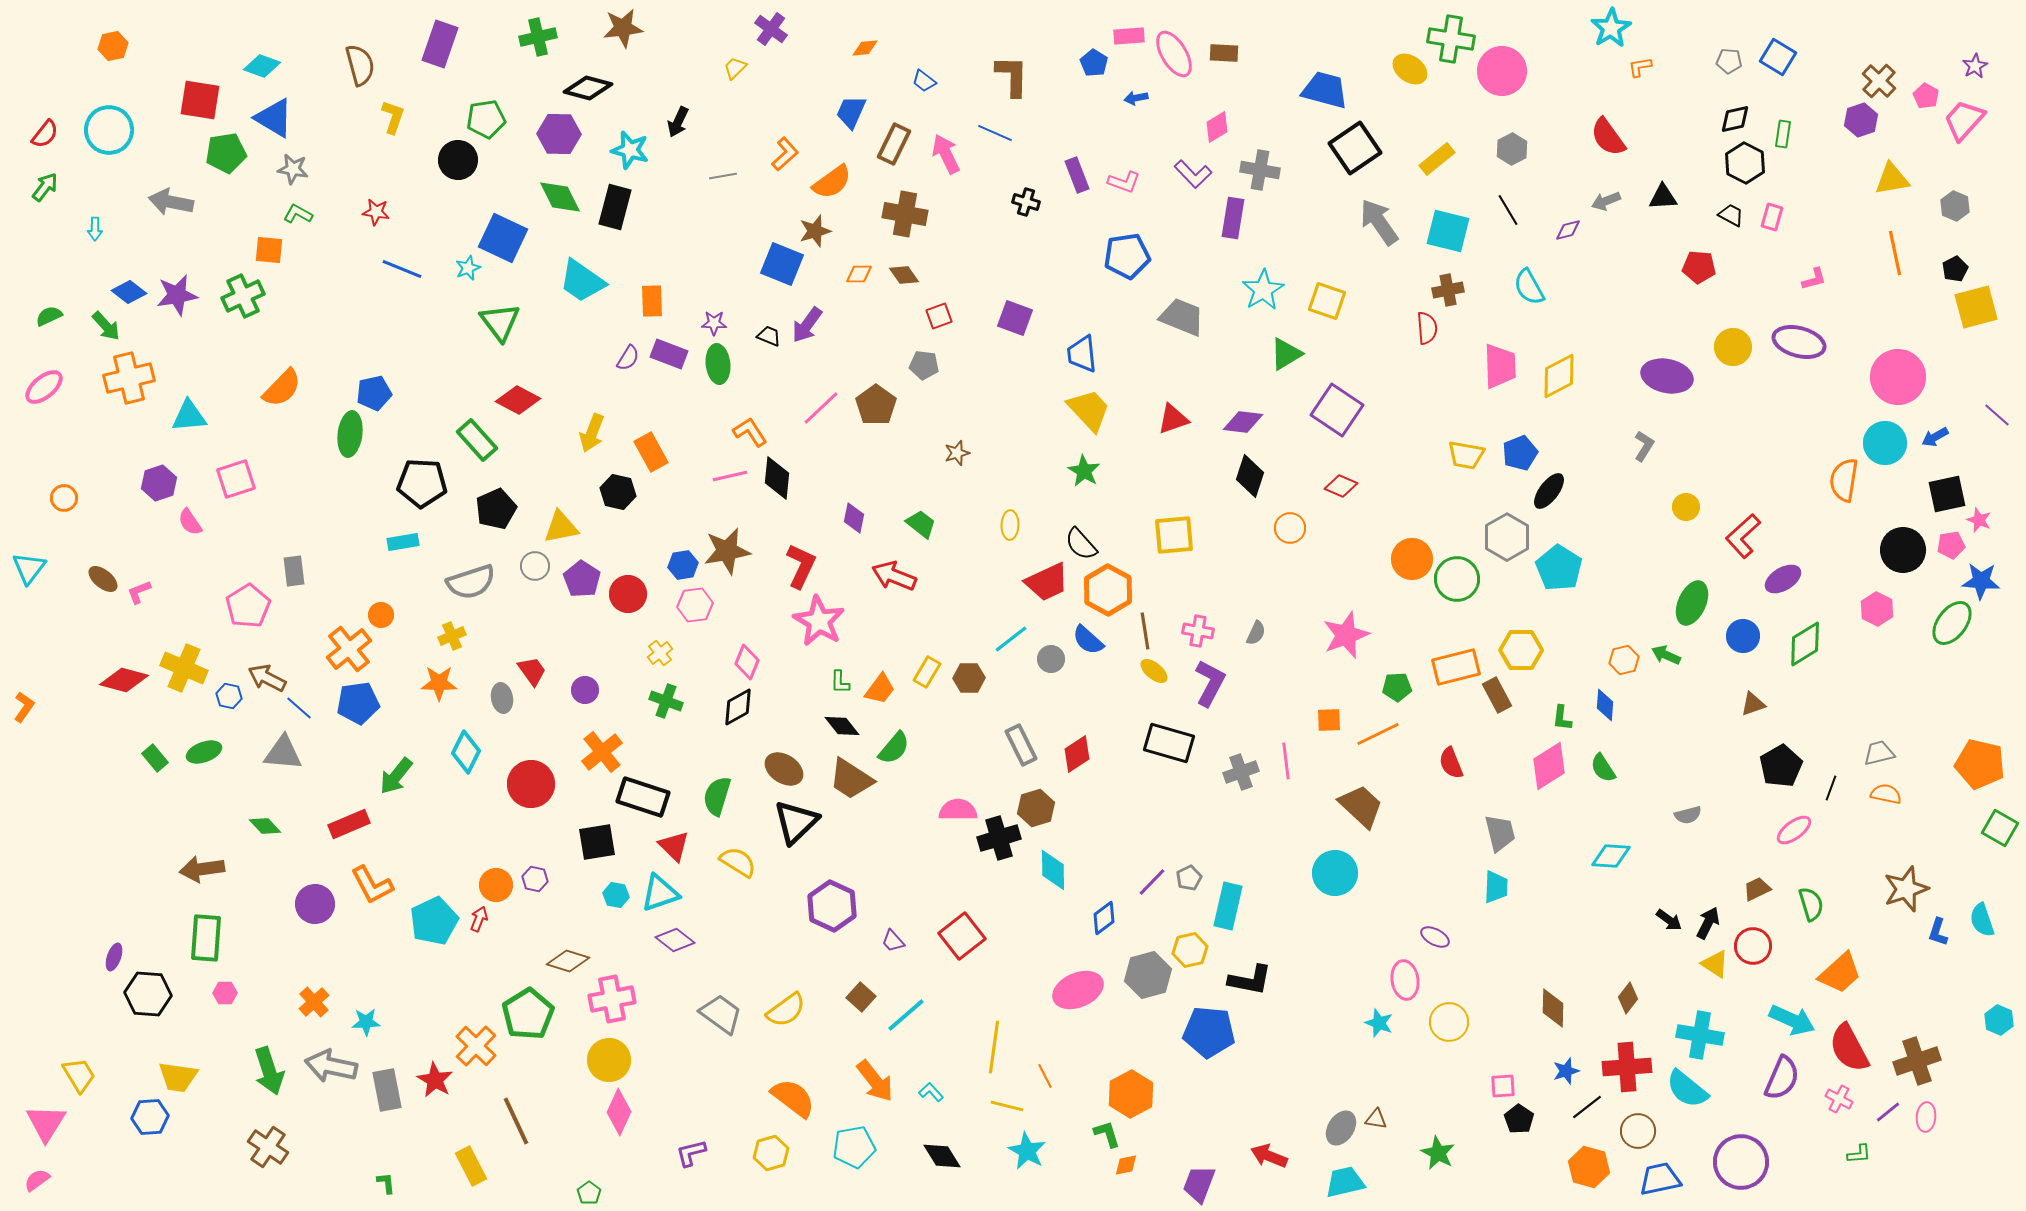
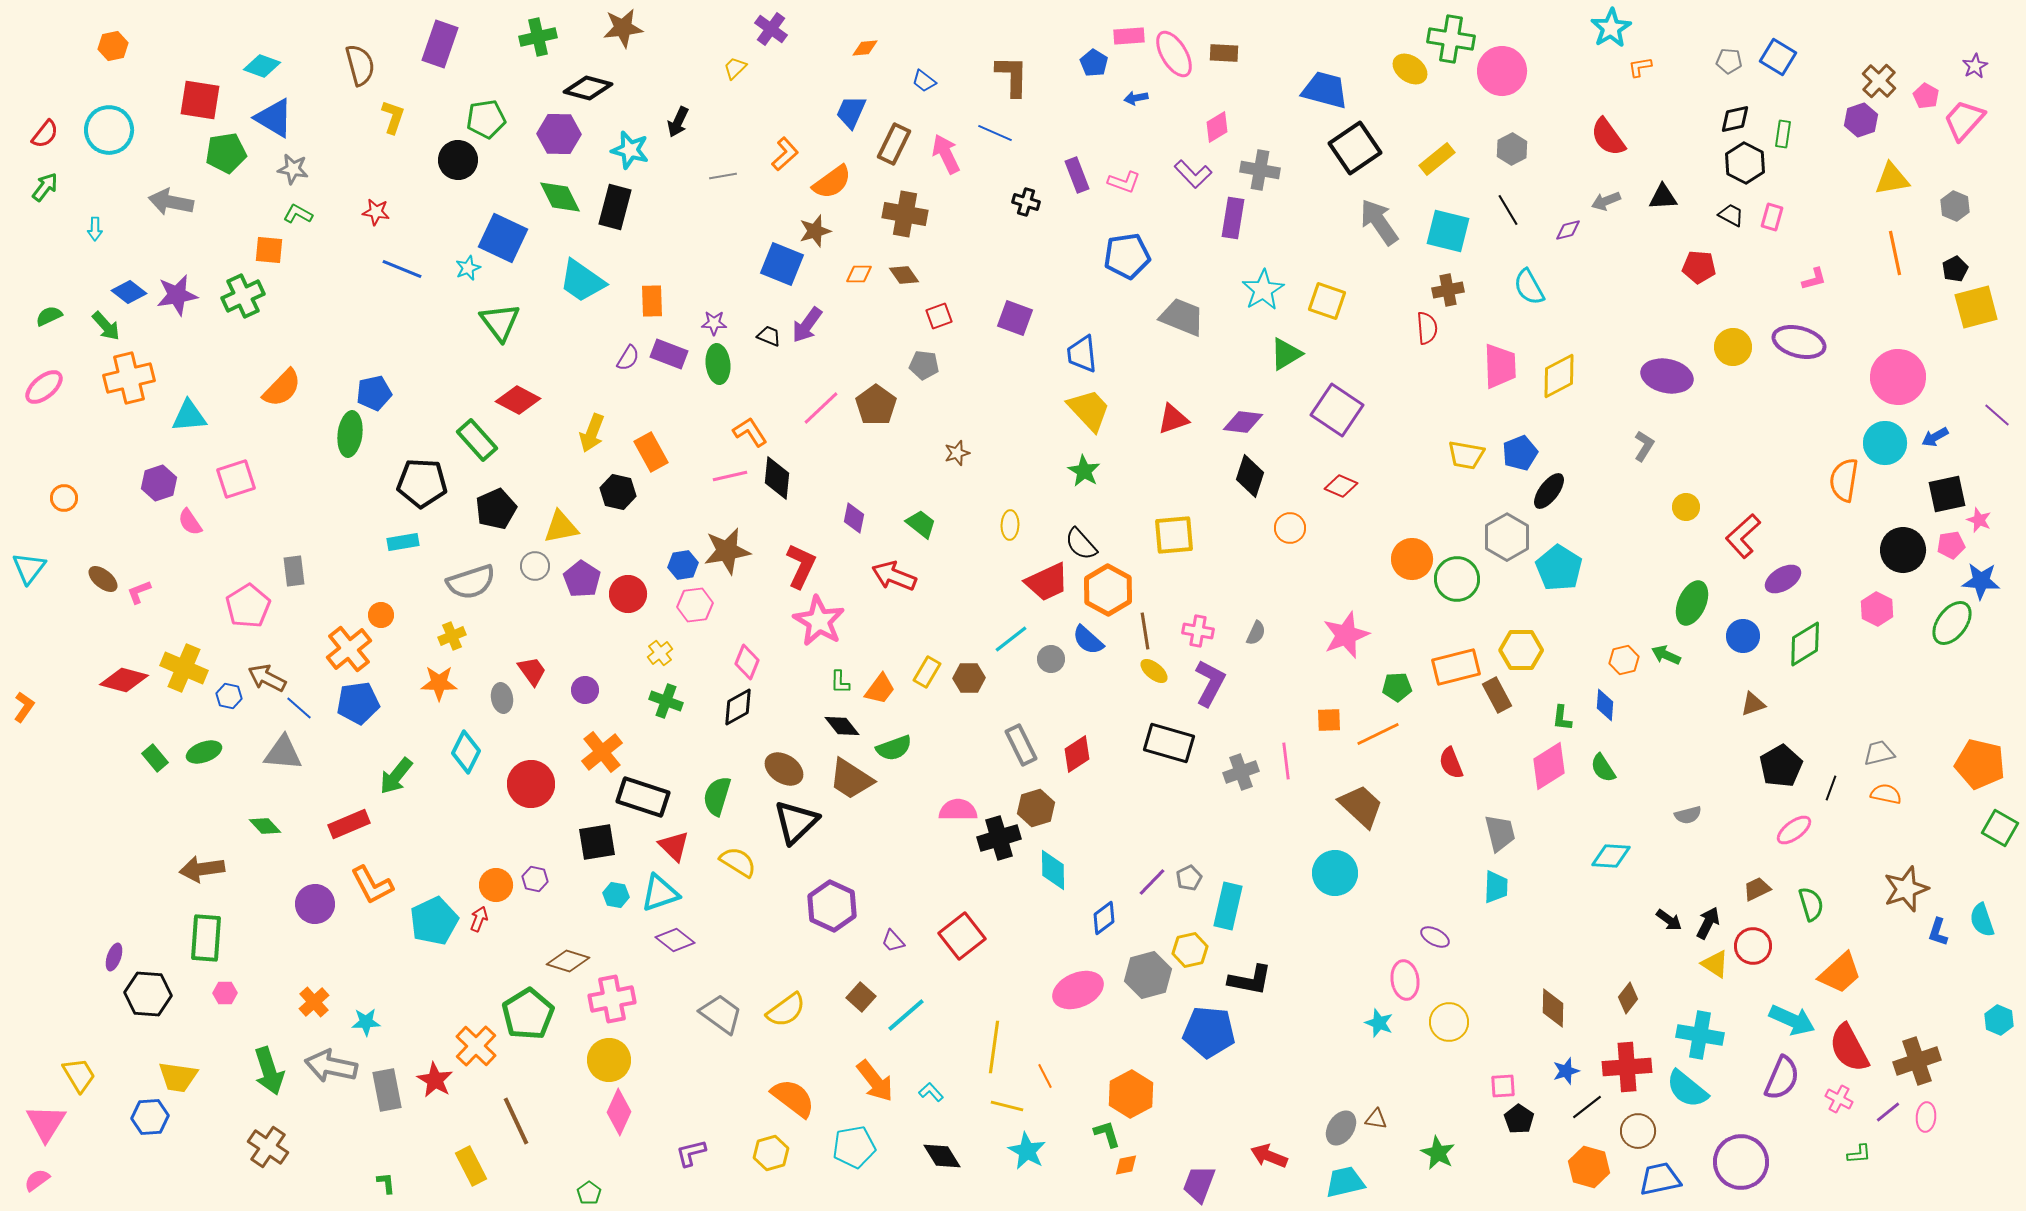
green semicircle at (894, 748): rotated 30 degrees clockwise
